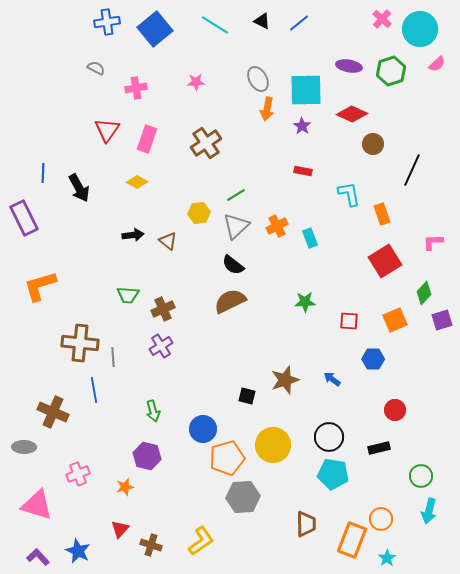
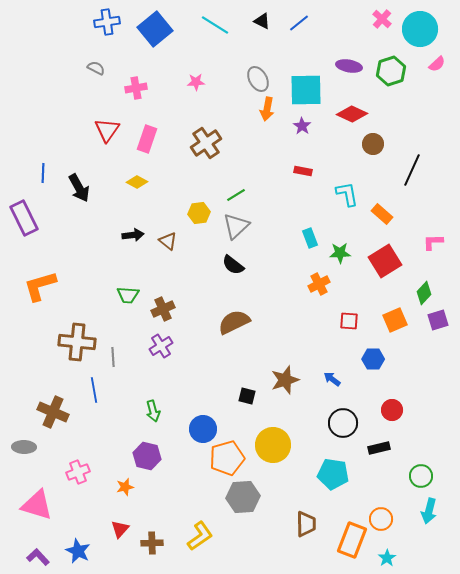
cyan L-shape at (349, 194): moved 2 px left
orange rectangle at (382, 214): rotated 30 degrees counterclockwise
orange cross at (277, 226): moved 42 px right, 58 px down
brown semicircle at (230, 301): moved 4 px right, 21 px down
green star at (305, 302): moved 35 px right, 49 px up
purple square at (442, 320): moved 4 px left
brown cross at (80, 343): moved 3 px left, 1 px up
red circle at (395, 410): moved 3 px left
black circle at (329, 437): moved 14 px right, 14 px up
pink cross at (78, 474): moved 2 px up
yellow L-shape at (201, 541): moved 1 px left, 5 px up
brown cross at (151, 545): moved 1 px right, 2 px up; rotated 20 degrees counterclockwise
